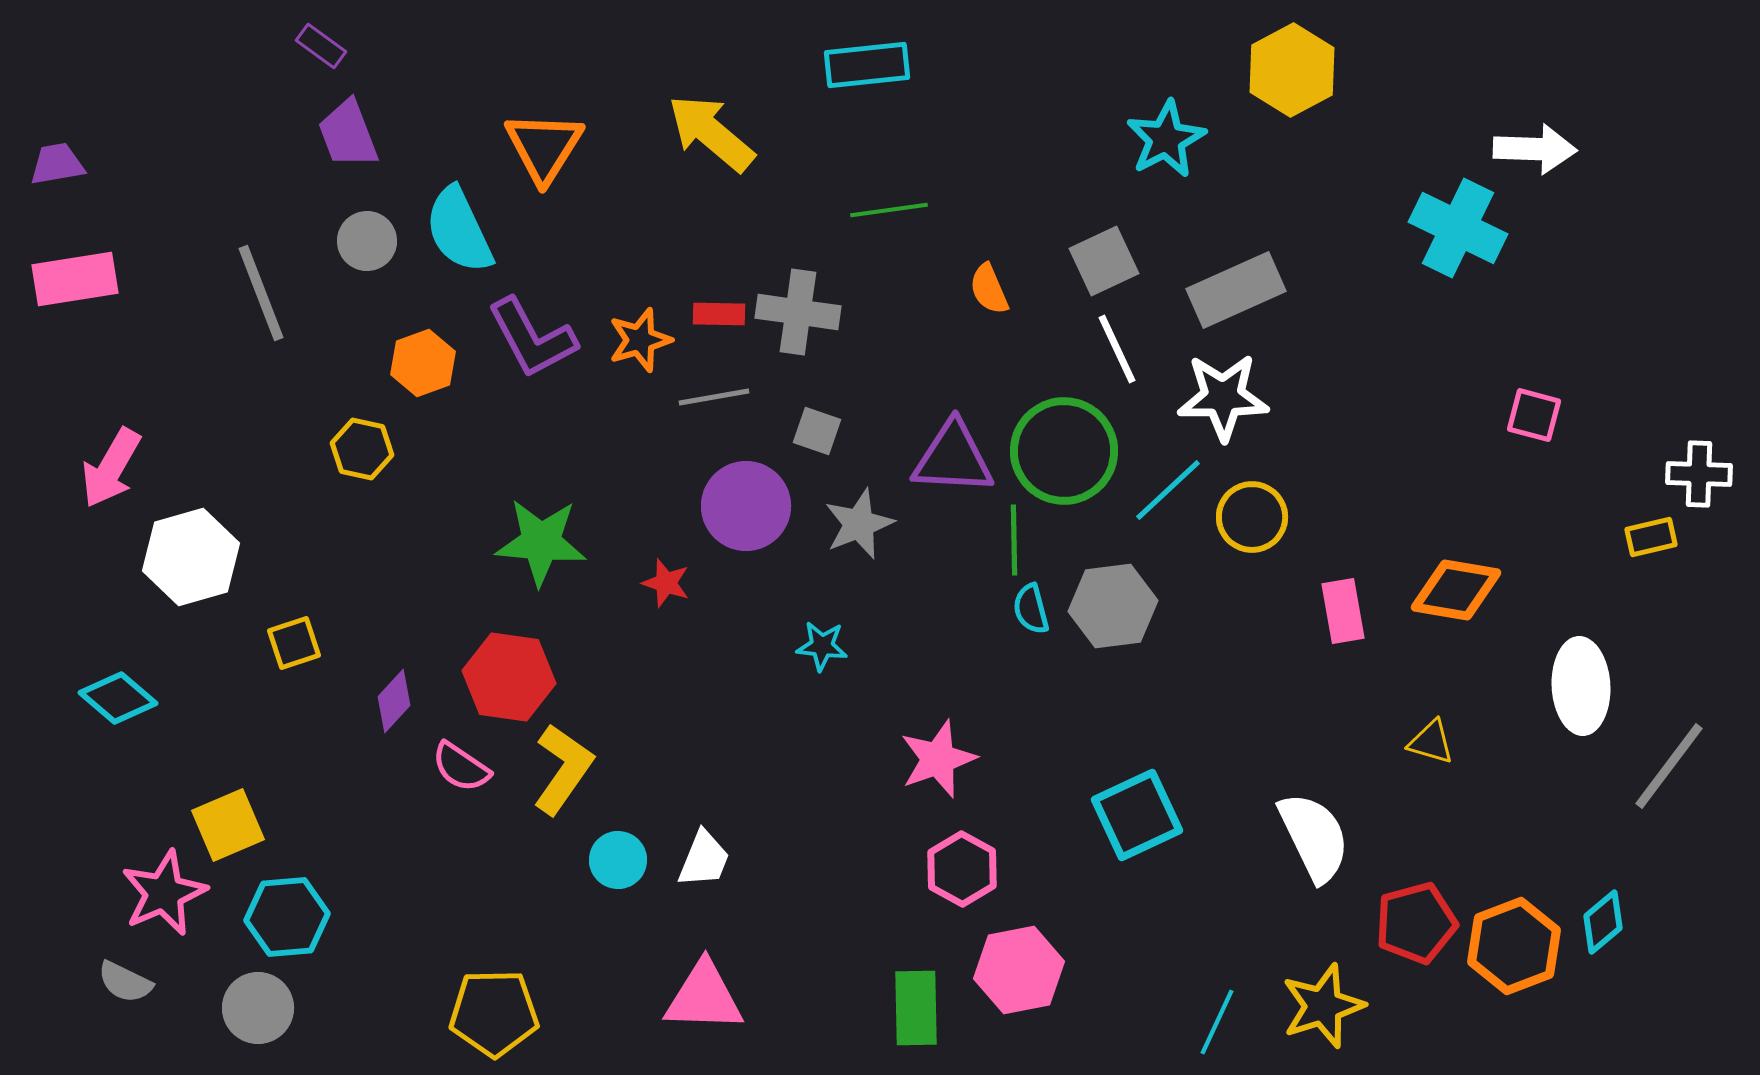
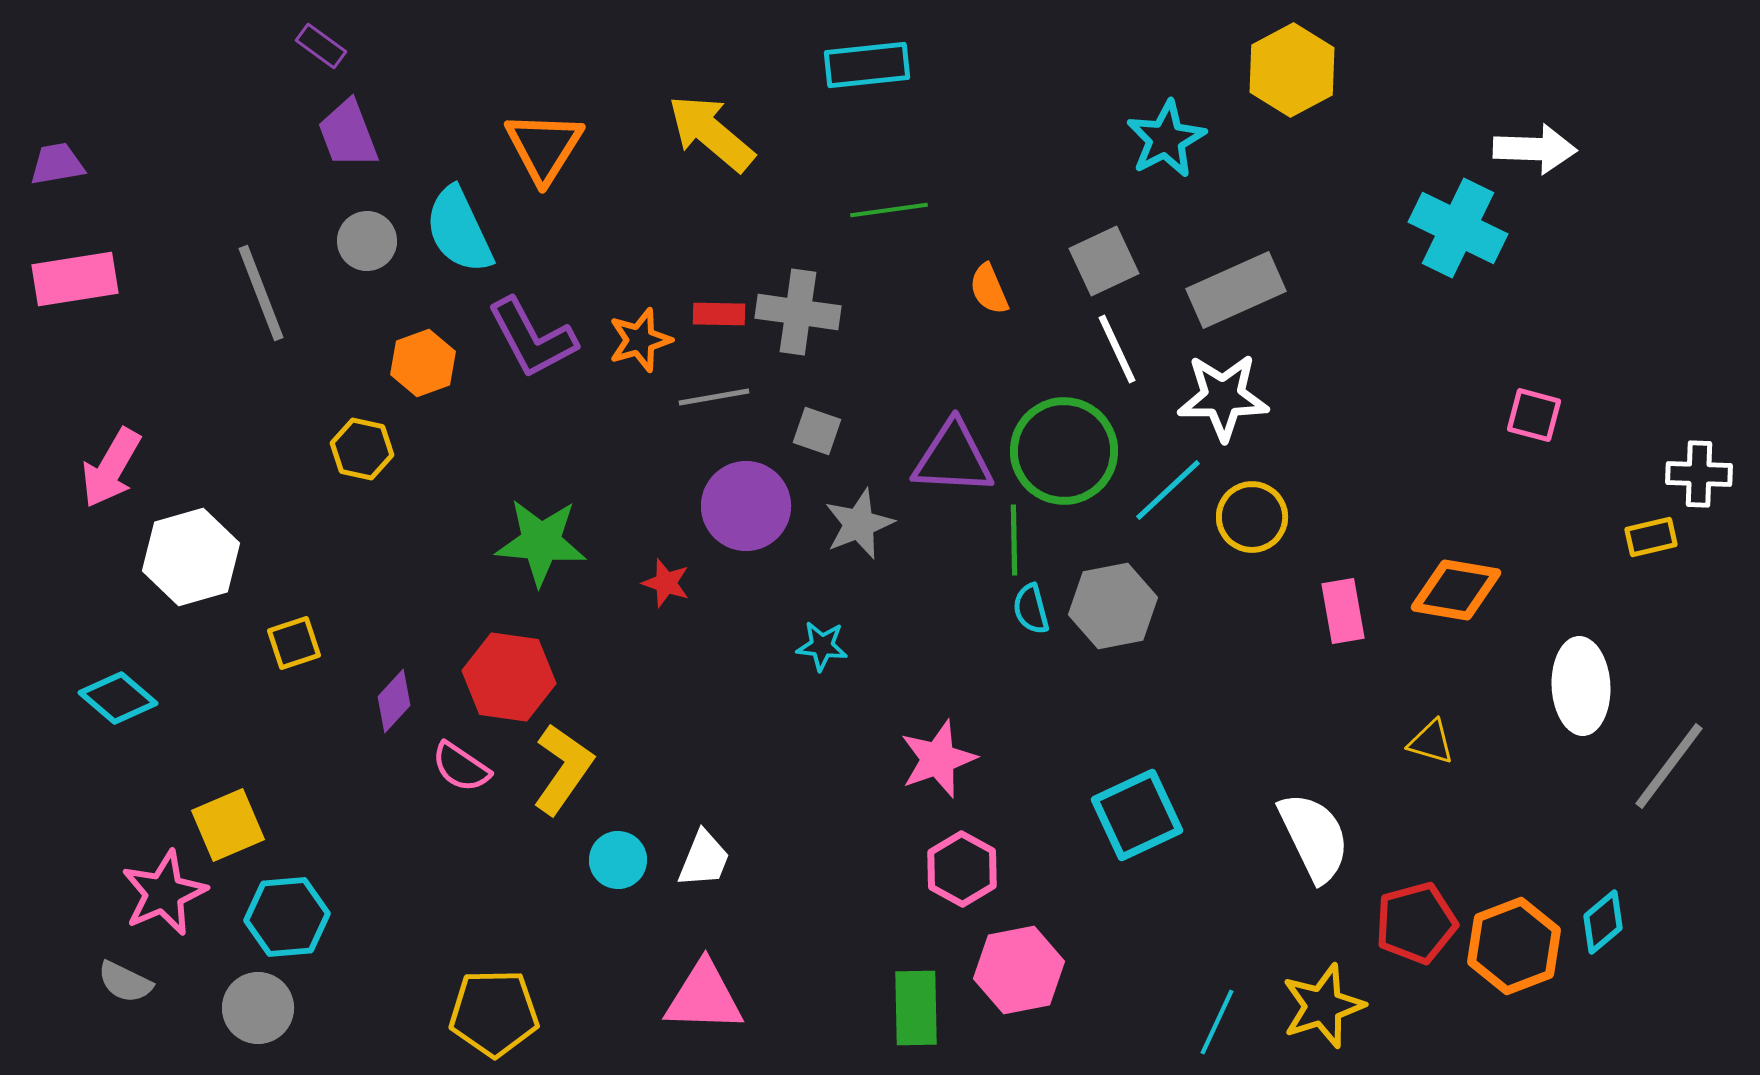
gray hexagon at (1113, 606): rotated 4 degrees counterclockwise
